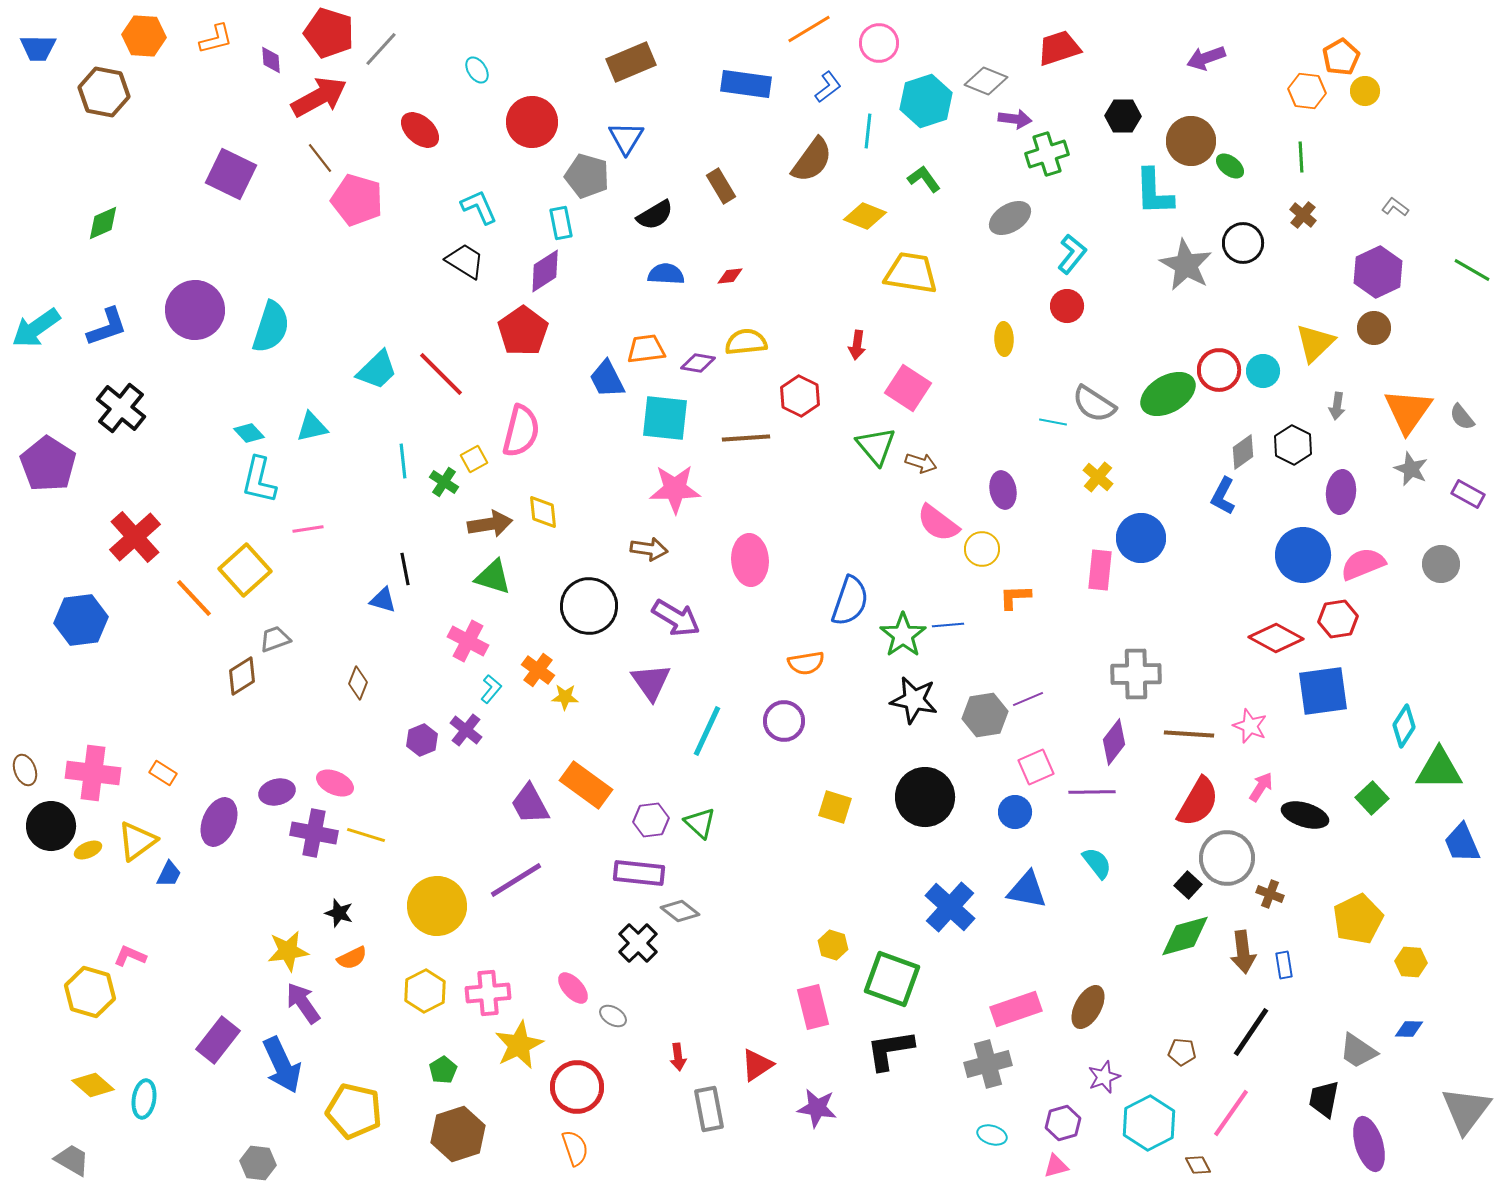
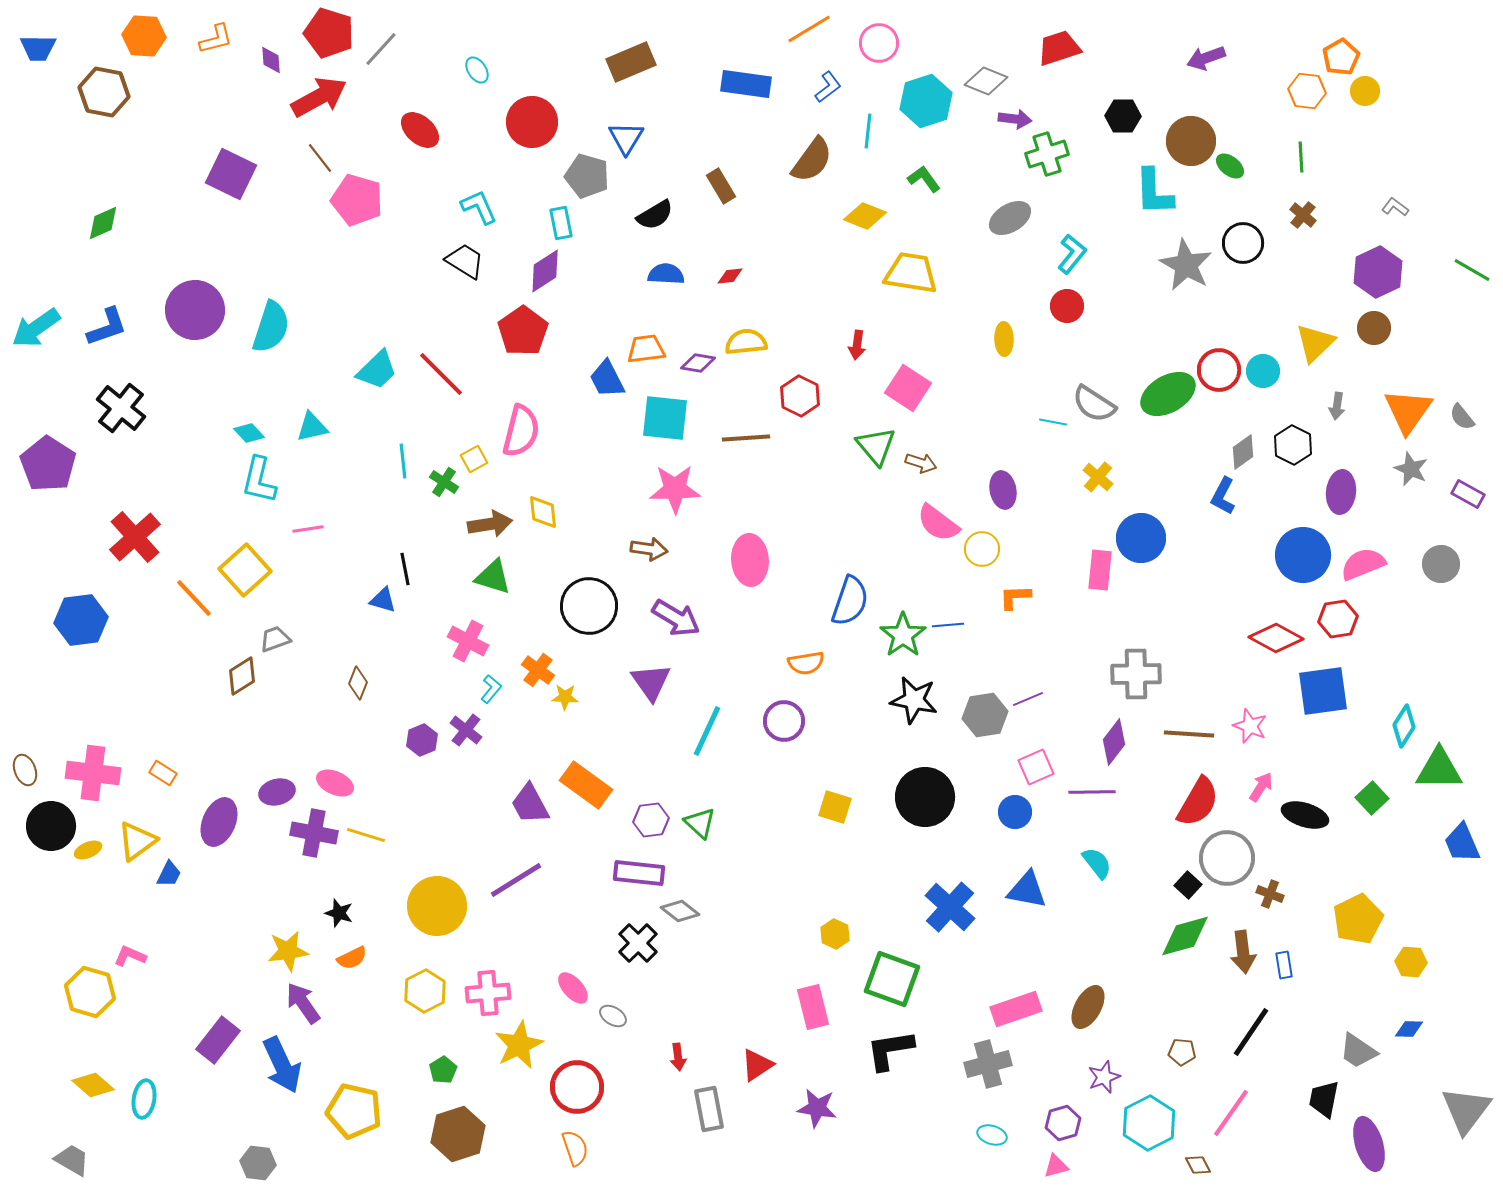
yellow hexagon at (833, 945): moved 2 px right, 11 px up; rotated 8 degrees clockwise
